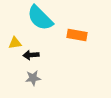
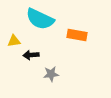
cyan semicircle: moved 1 px down; rotated 20 degrees counterclockwise
yellow triangle: moved 1 px left, 2 px up
gray star: moved 18 px right, 4 px up
